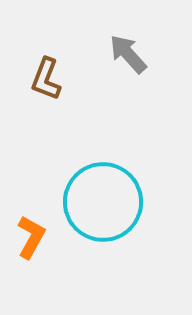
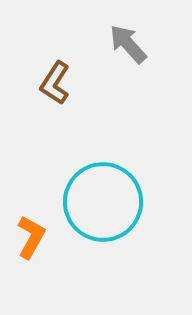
gray arrow: moved 10 px up
brown L-shape: moved 9 px right, 4 px down; rotated 12 degrees clockwise
